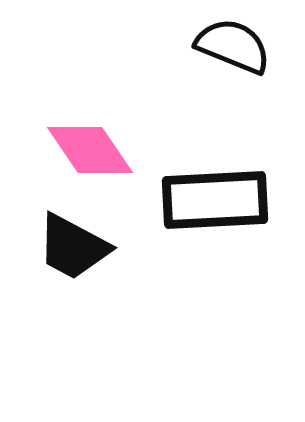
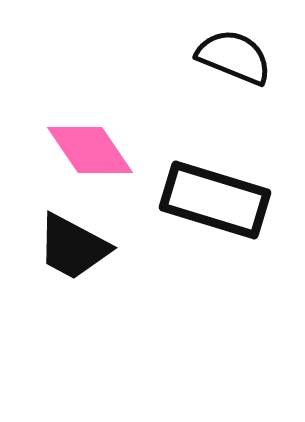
black semicircle: moved 1 px right, 11 px down
black rectangle: rotated 20 degrees clockwise
